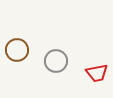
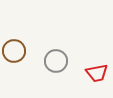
brown circle: moved 3 px left, 1 px down
